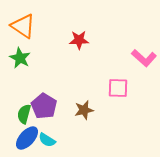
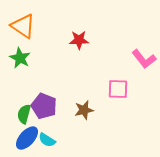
pink L-shape: moved 1 px down; rotated 10 degrees clockwise
pink square: moved 1 px down
purple pentagon: rotated 10 degrees counterclockwise
